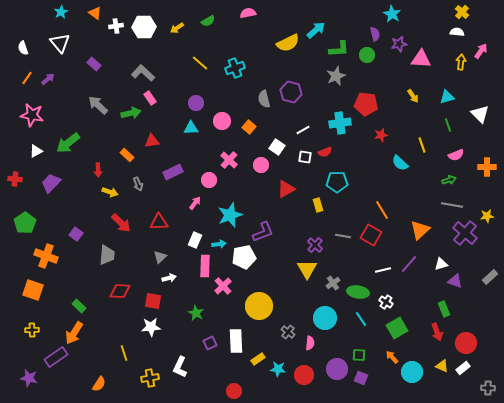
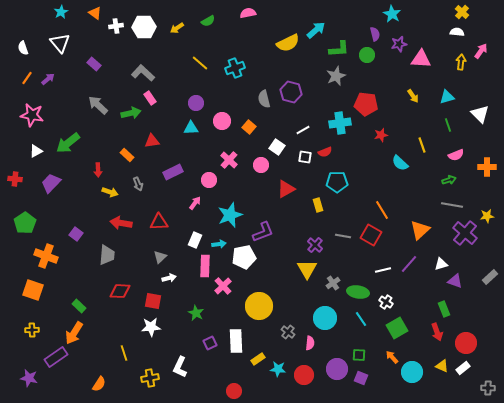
red arrow at (121, 223): rotated 145 degrees clockwise
